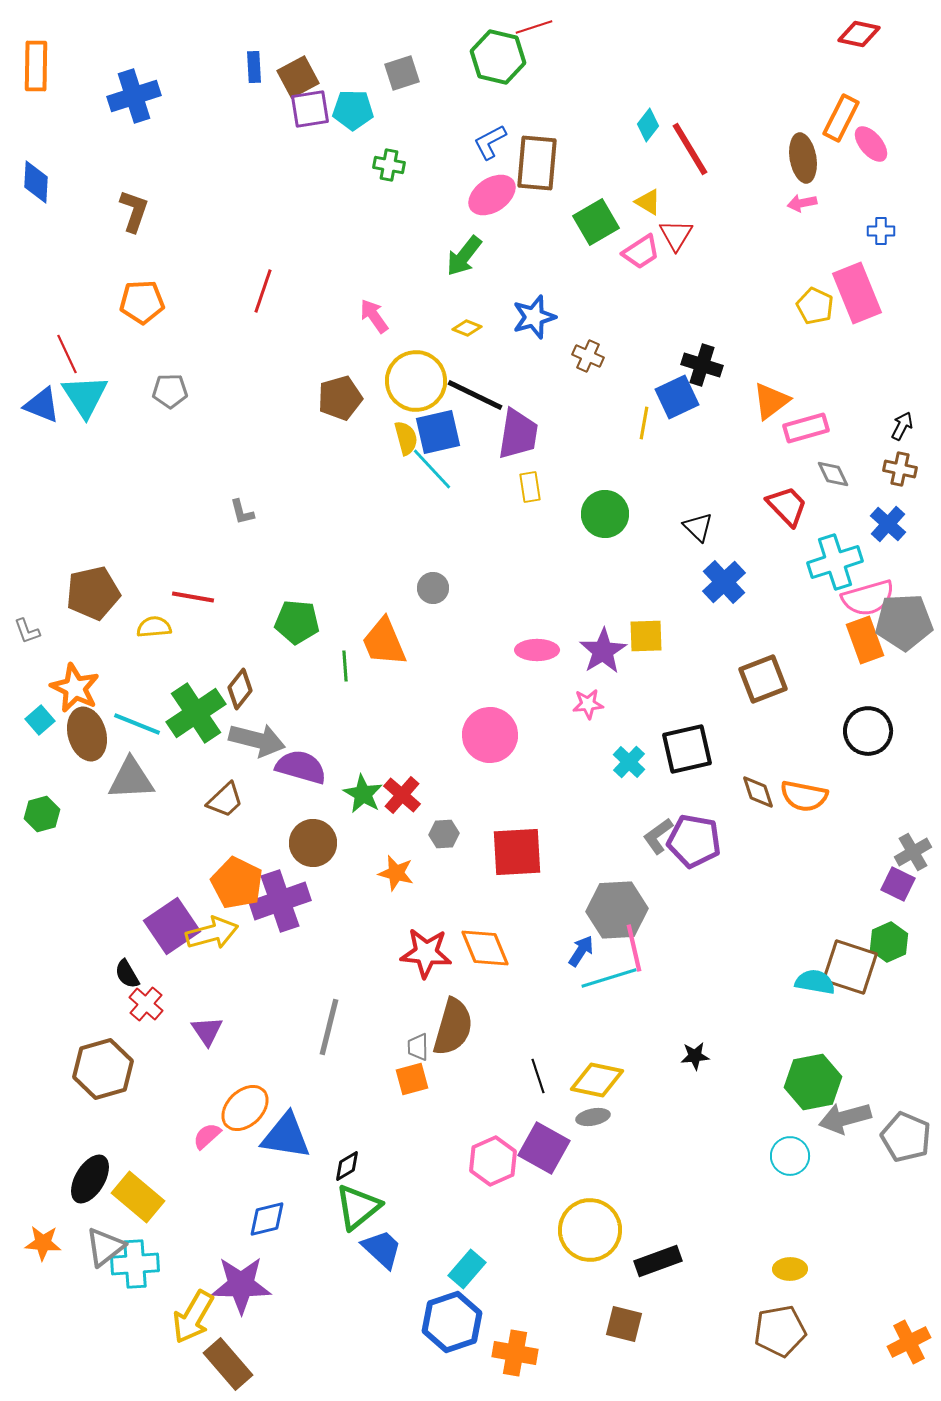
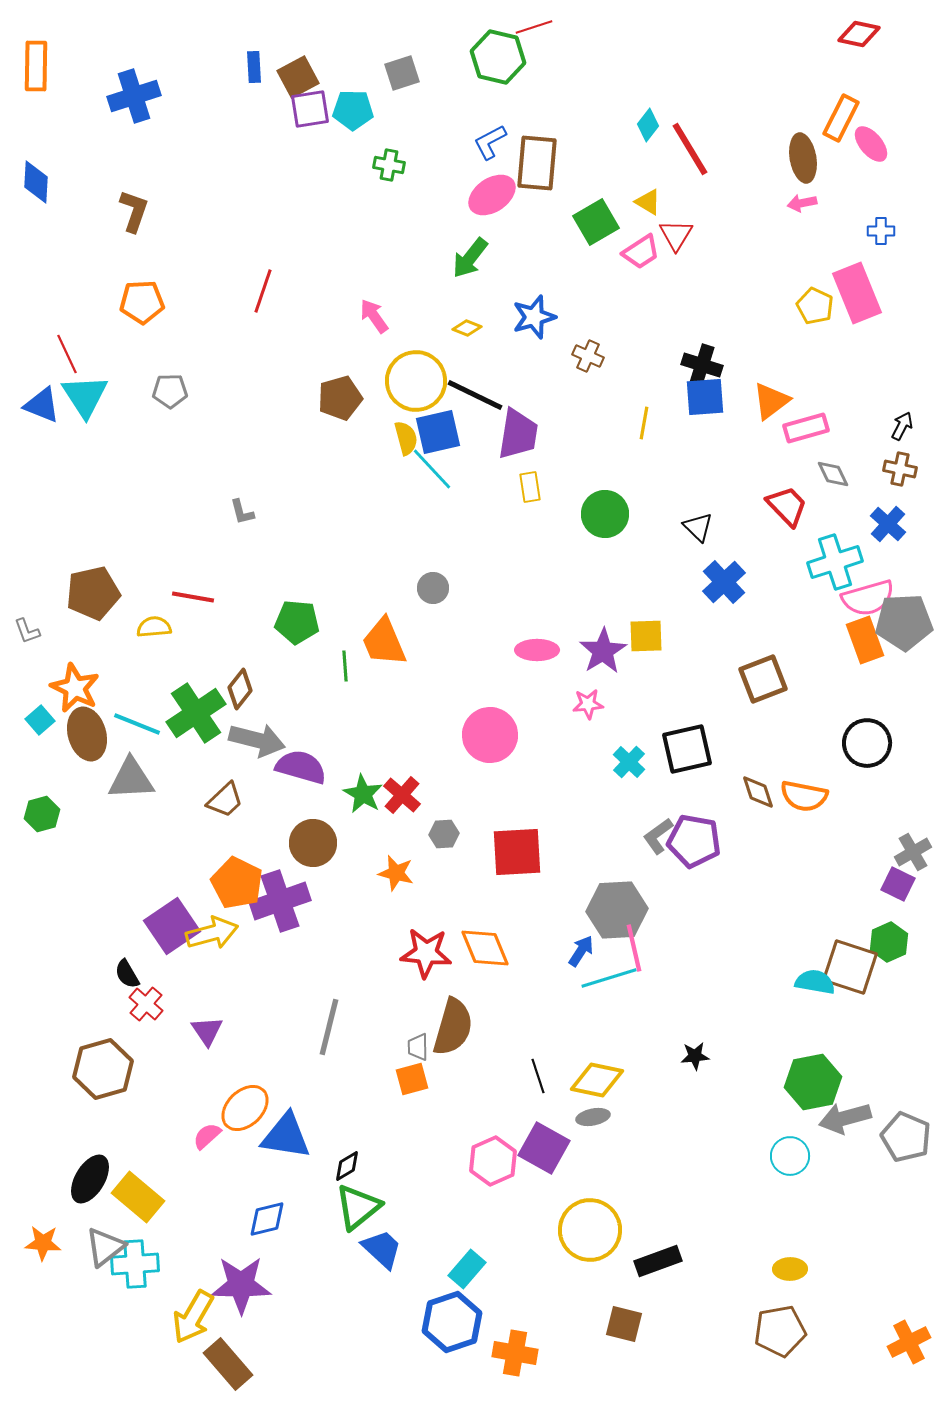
green arrow at (464, 256): moved 6 px right, 2 px down
blue square at (677, 397): moved 28 px right; rotated 21 degrees clockwise
black circle at (868, 731): moved 1 px left, 12 px down
